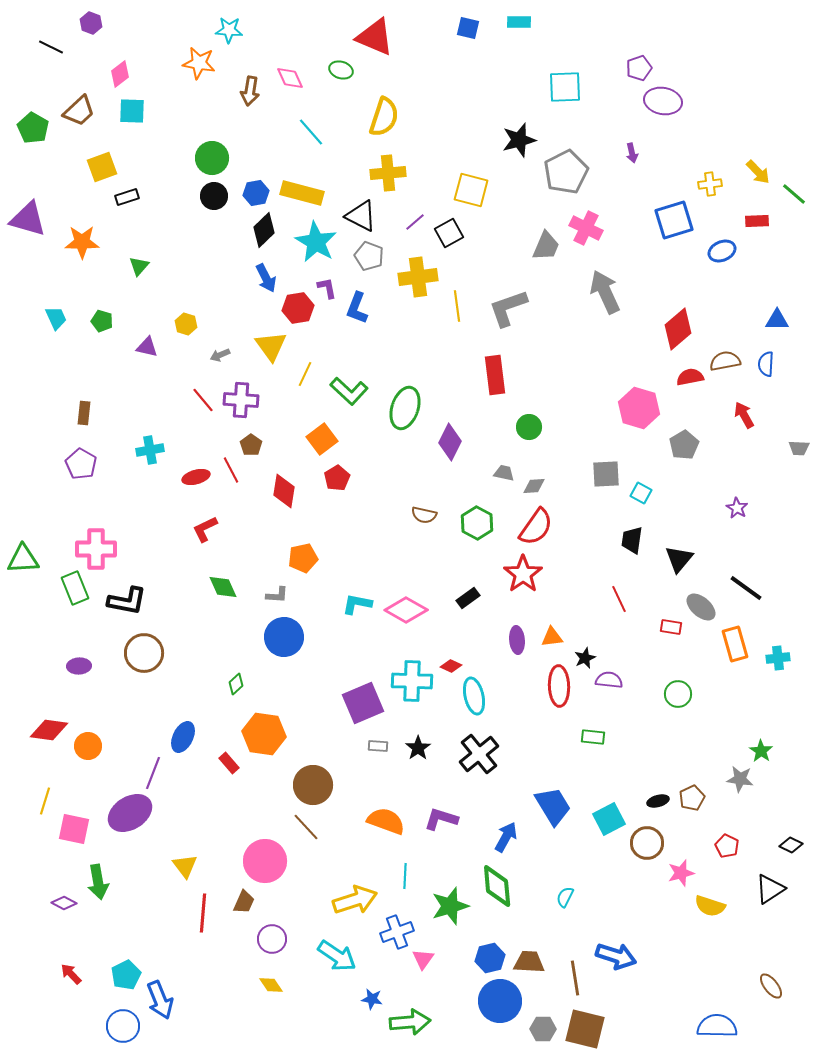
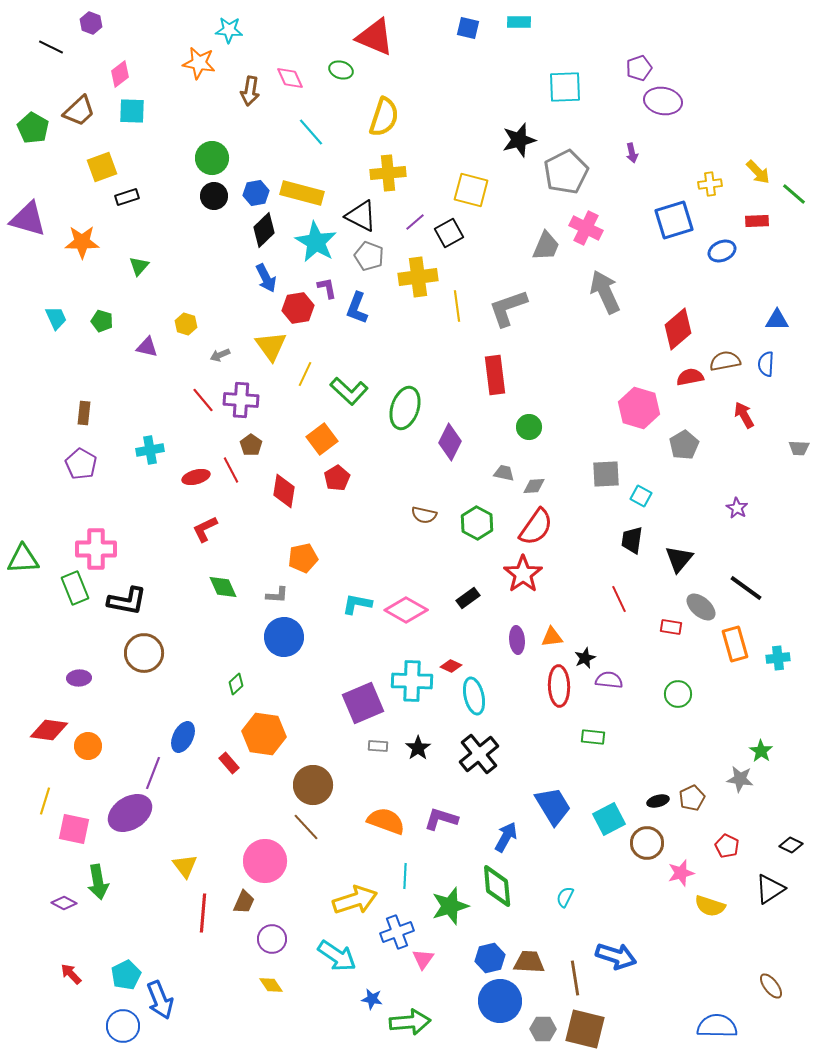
cyan square at (641, 493): moved 3 px down
purple ellipse at (79, 666): moved 12 px down
